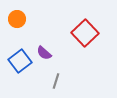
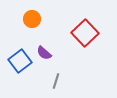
orange circle: moved 15 px right
